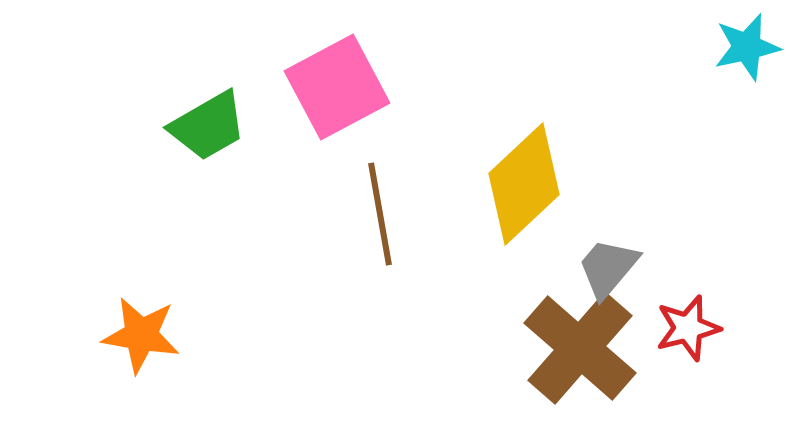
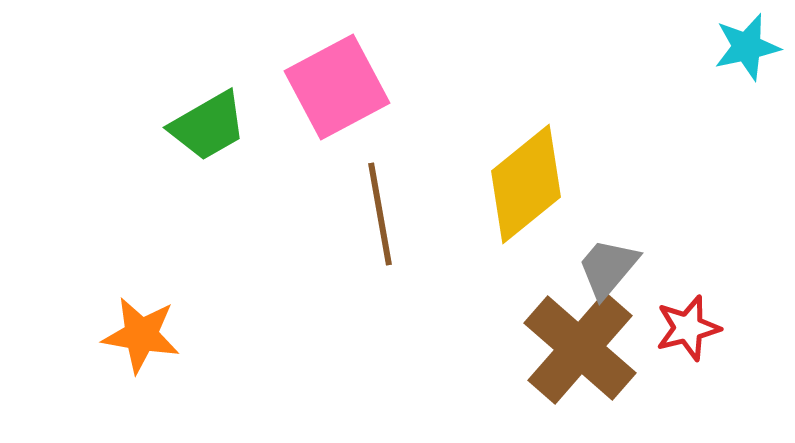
yellow diamond: moved 2 px right; rotated 4 degrees clockwise
